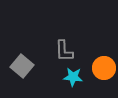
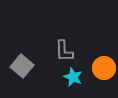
cyan star: rotated 18 degrees clockwise
